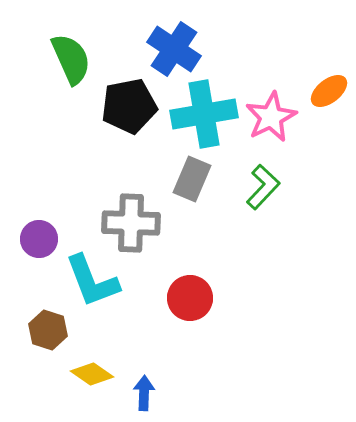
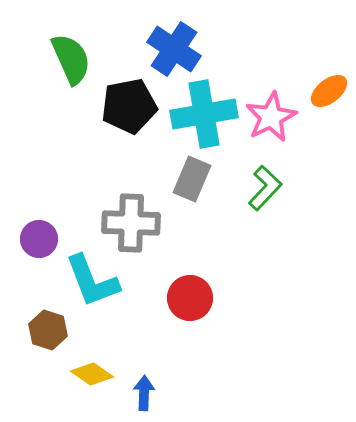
green L-shape: moved 2 px right, 1 px down
